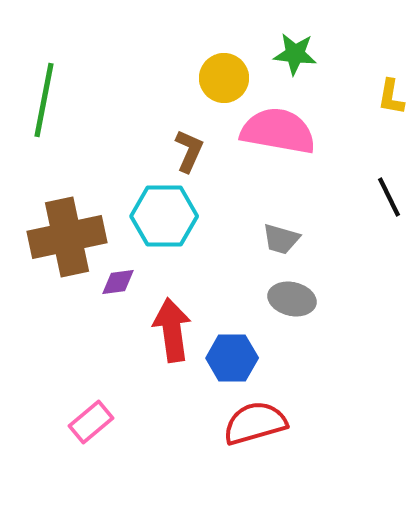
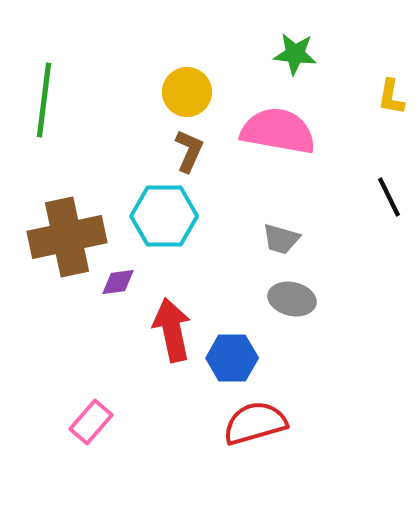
yellow circle: moved 37 px left, 14 px down
green line: rotated 4 degrees counterclockwise
red arrow: rotated 4 degrees counterclockwise
pink rectangle: rotated 9 degrees counterclockwise
